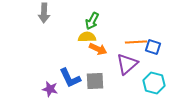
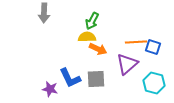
gray square: moved 1 px right, 2 px up
